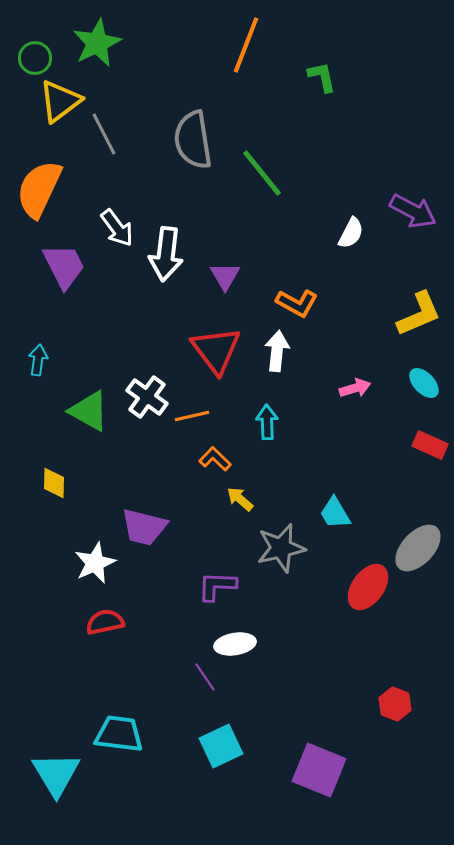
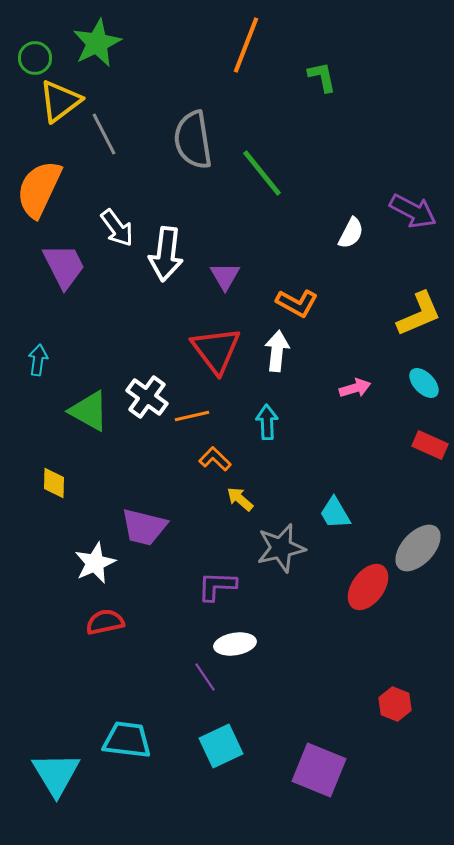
cyan trapezoid at (119, 734): moved 8 px right, 6 px down
